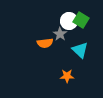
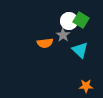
gray star: moved 3 px right, 1 px down
orange star: moved 19 px right, 10 px down
